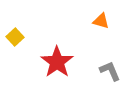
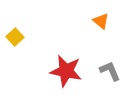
orange triangle: rotated 24 degrees clockwise
red star: moved 9 px right, 9 px down; rotated 24 degrees counterclockwise
